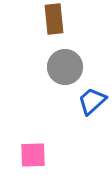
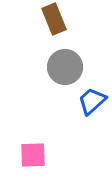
brown rectangle: rotated 16 degrees counterclockwise
